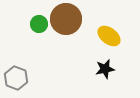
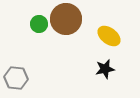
gray hexagon: rotated 15 degrees counterclockwise
